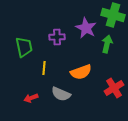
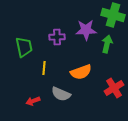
purple star: moved 2 px down; rotated 30 degrees counterclockwise
red arrow: moved 2 px right, 3 px down
